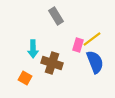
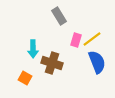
gray rectangle: moved 3 px right
pink rectangle: moved 2 px left, 5 px up
blue semicircle: moved 2 px right
